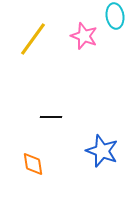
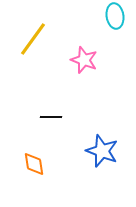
pink star: moved 24 px down
orange diamond: moved 1 px right
